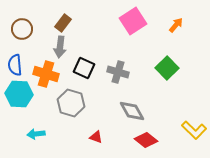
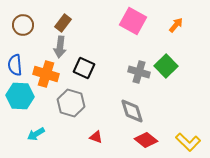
pink square: rotated 28 degrees counterclockwise
brown circle: moved 1 px right, 4 px up
green square: moved 1 px left, 2 px up
gray cross: moved 21 px right
cyan hexagon: moved 1 px right, 2 px down
gray diamond: rotated 12 degrees clockwise
yellow L-shape: moved 6 px left, 12 px down
cyan arrow: rotated 24 degrees counterclockwise
